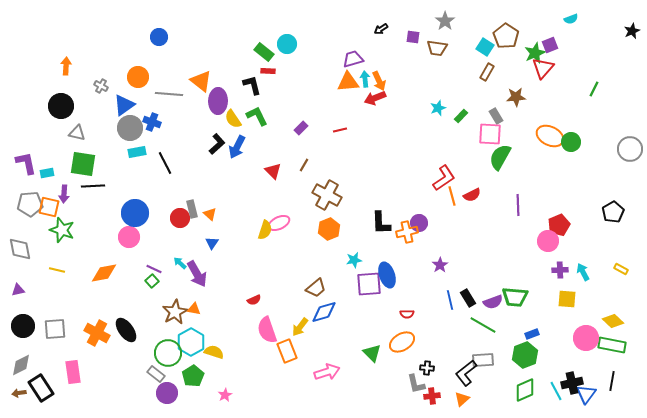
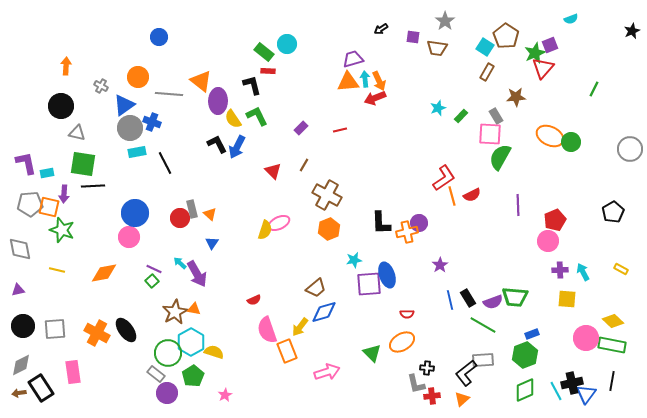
black L-shape at (217, 144): rotated 75 degrees counterclockwise
red pentagon at (559, 225): moved 4 px left, 5 px up
